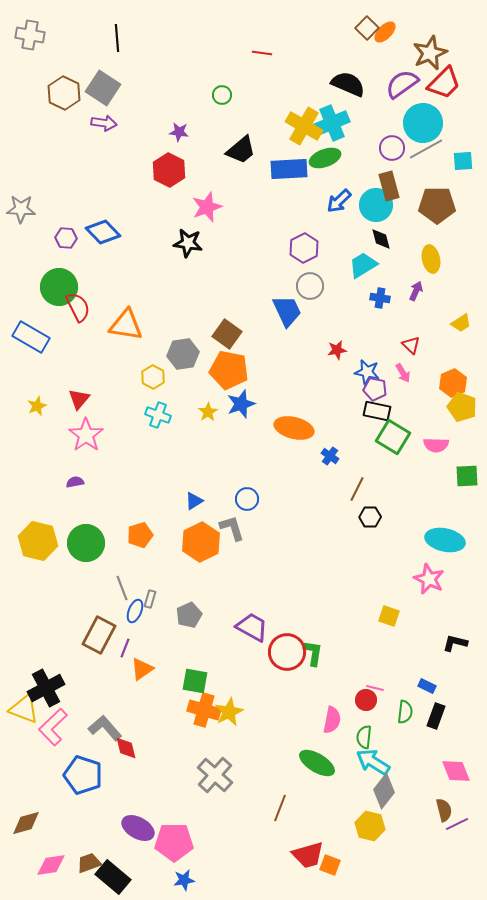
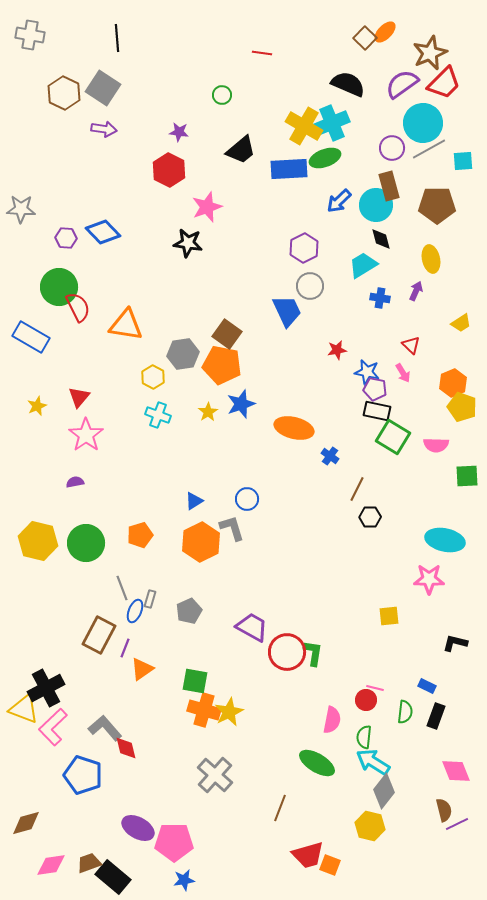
brown square at (367, 28): moved 2 px left, 10 px down
purple arrow at (104, 123): moved 6 px down
gray line at (426, 149): moved 3 px right
orange pentagon at (229, 370): moved 7 px left, 5 px up
red triangle at (79, 399): moved 2 px up
pink star at (429, 579): rotated 24 degrees counterclockwise
gray pentagon at (189, 615): moved 4 px up
yellow square at (389, 616): rotated 25 degrees counterclockwise
